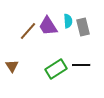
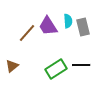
brown line: moved 1 px left, 2 px down
brown triangle: rotated 24 degrees clockwise
